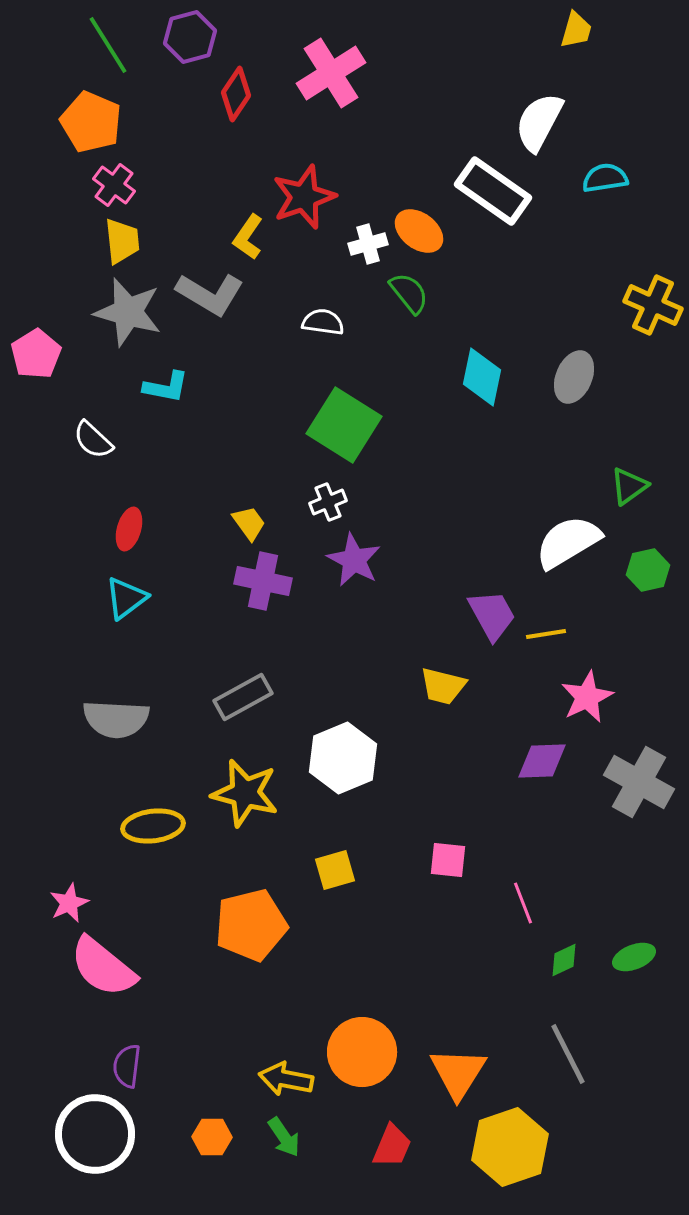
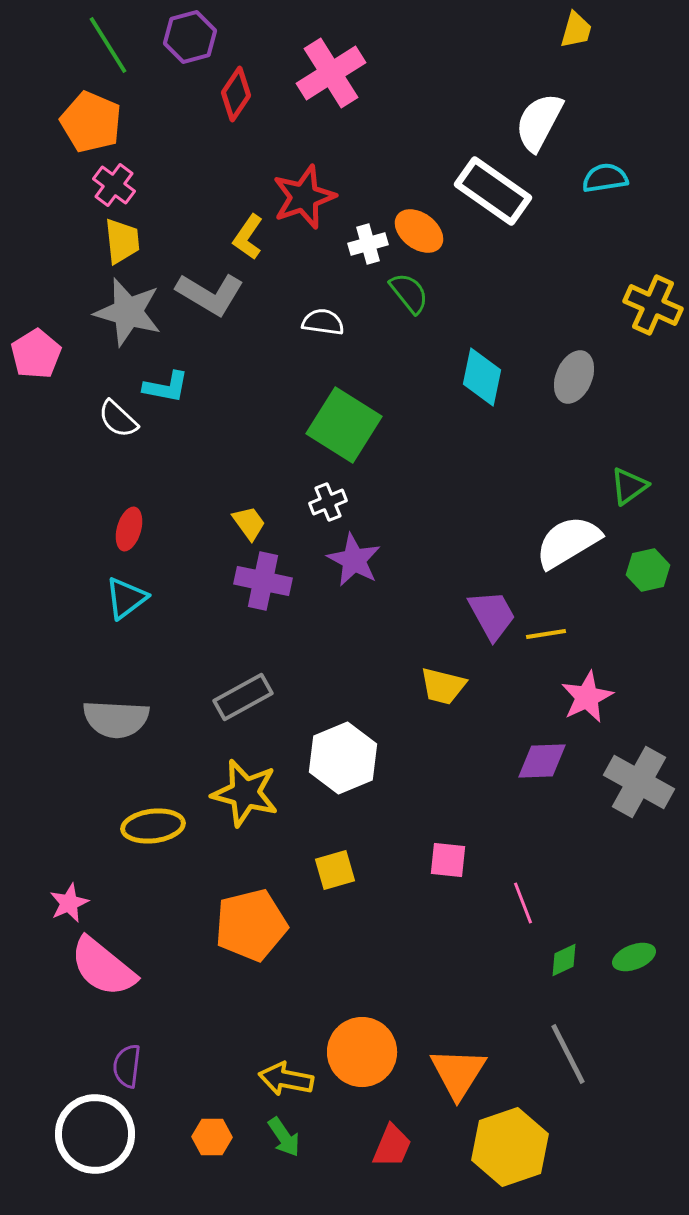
white semicircle at (93, 440): moved 25 px right, 21 px up
